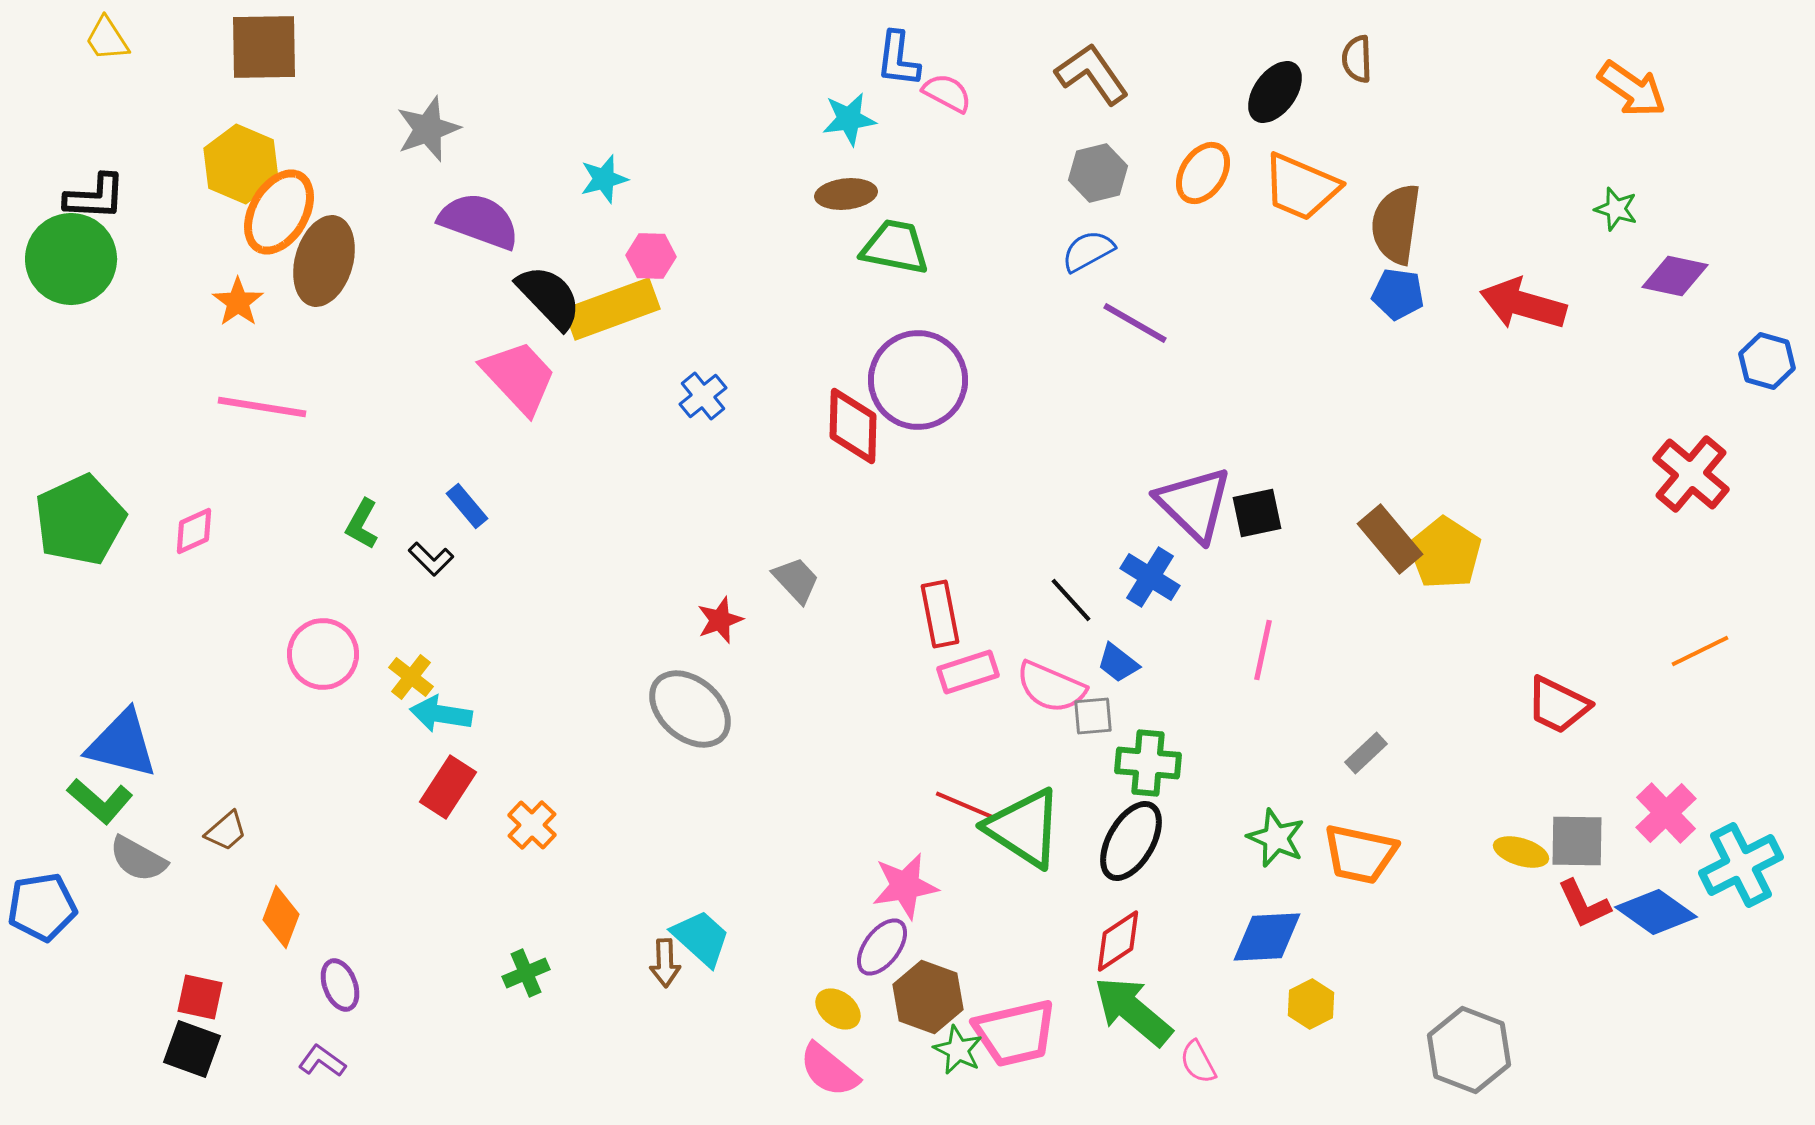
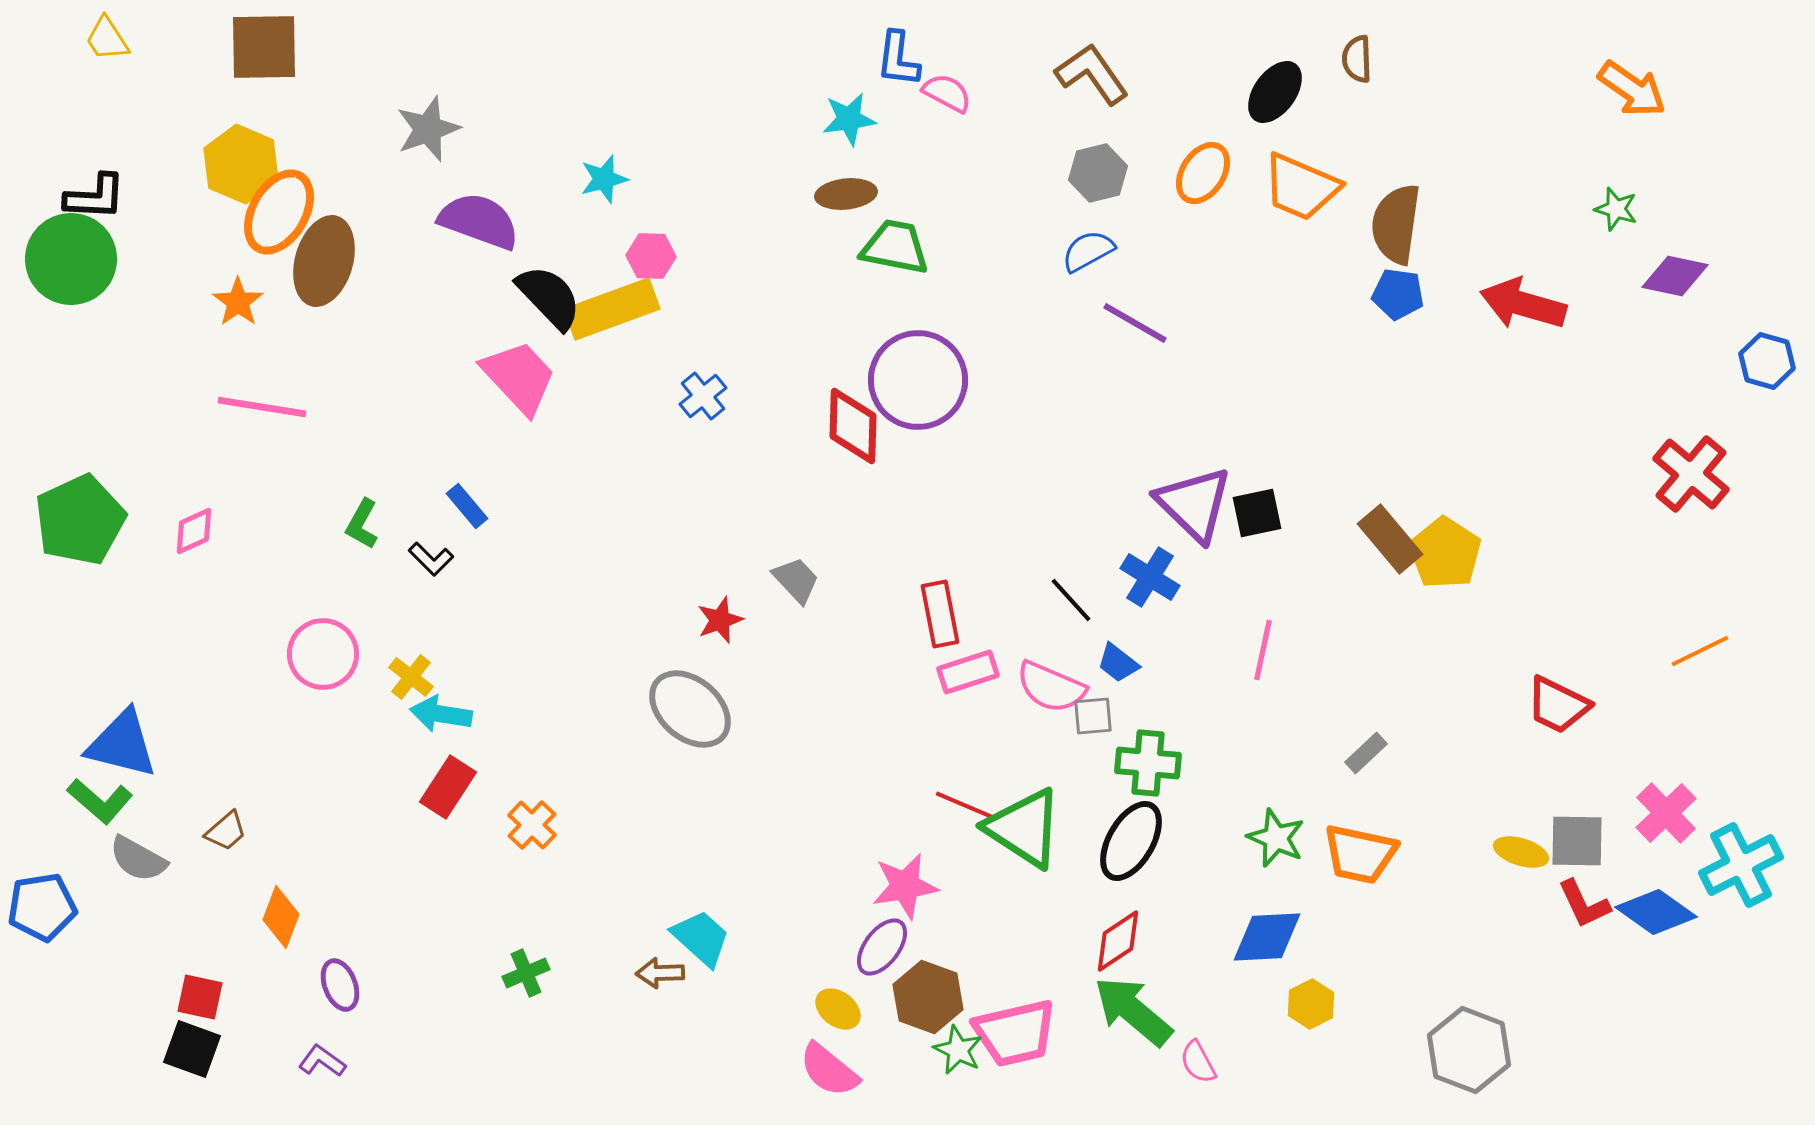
brown arrow at (665, 963): moved 5 px left, 10 px down; rotated 90 degrees clockwise
